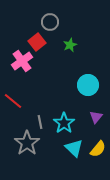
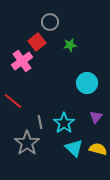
green star: rotated 16 degrees clockwise
cyan circle: moved 1 px left, 2 px up
yellow semicircle: rotated 114 degrees counterclockwise
